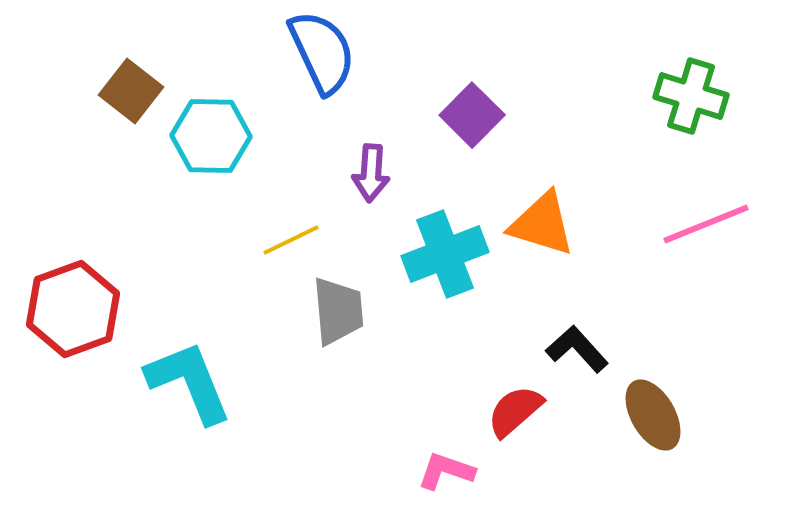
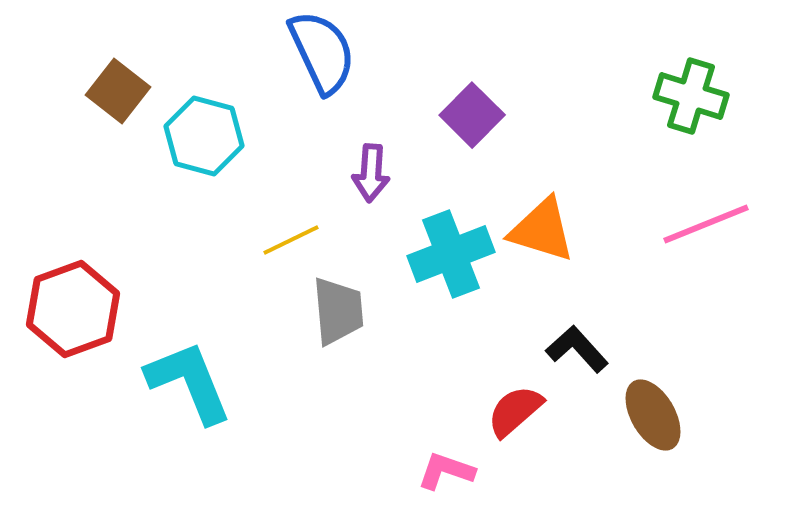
brown square: moved 13 px left
cyan hexagon: moved 7 px left; rotated 14 degrees clockwise
orange triangle: moved 6 px down
cyan cross: moved 6 px right
